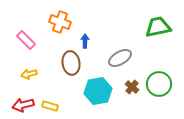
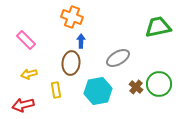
orange cross: moved 12 px right, 5 px up
blue arrow: moved 4 px left
gray ellipse: moved 2 px left
brown ellipse: rotated 15 degrees clockwise
brown cross: moved 4 px right
yellow rectangle: moved 6 px right, 16 px up; rotated 63 degrees clockwise
